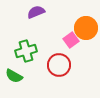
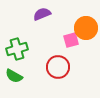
purple semicircle: moved 6 px right, 2 px down
pink square: rotated 21 degrees clockwise
green cross: moved 9 px left, 2 px up
red circle: moved 1 px left, 2 px down
